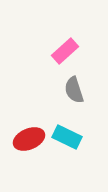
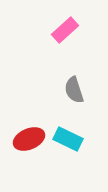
pink rectangle: moved 21 px up
cyan rectangle: moved 1 px right, 2 px down
